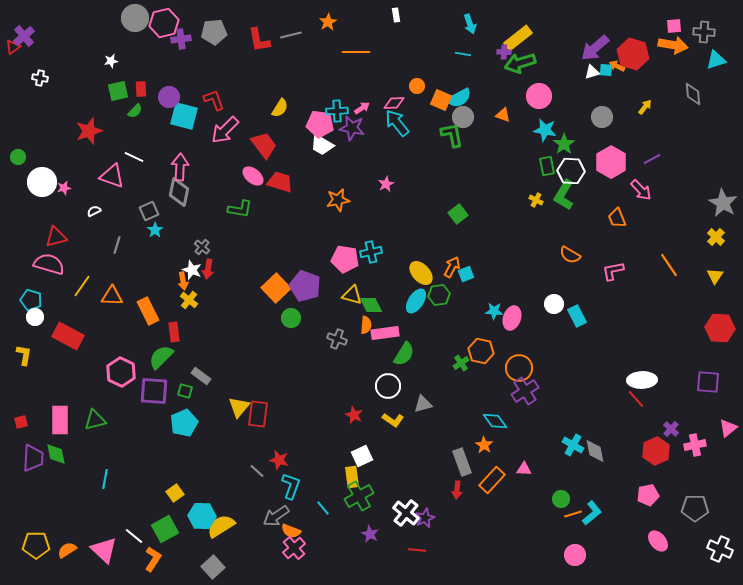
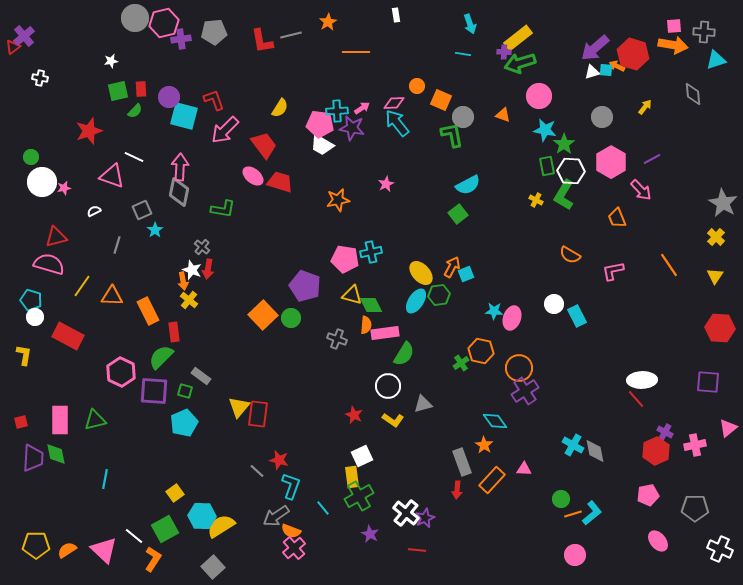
red L-shape at (259, 40): moved 3 px right, 1 px down
cyan semicircle at (459, 98): moved 9 px right, 87 px down
green circle at (18, 157): moved 13 px right
green L-shape at (240, 209): moved 17 px left
gray square at (149, 211): moved 7 px left, 1 px up
orange square at (276, 288): moved 13 px left, 27 px down
purple cross at (671, 429): moved 6 px left, 3 px down; rotated 14 degrees counterclockwise
